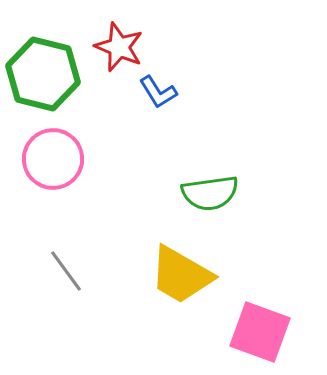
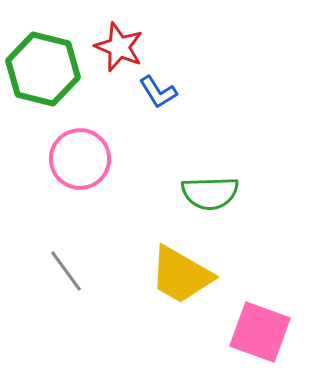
green hexagon: moved 5 px up
pink circle: moved 27 px right
green semicircle: rotated 6 degrees clockwise
